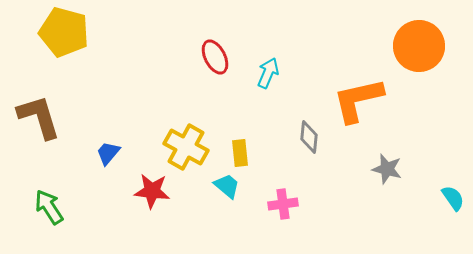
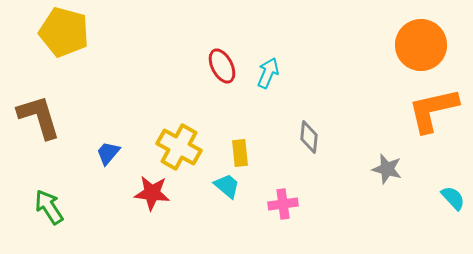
orange circle: moved 2 px right, 1 px up
red ellipse: moved 7 px right, 9 px down
orange L-shape: moved 75 px right, 10 px down
yellow cross: moved 7 px left
red star: moved 2 px down
cyan semicircle: rotated 8 degrees counterclockwise
